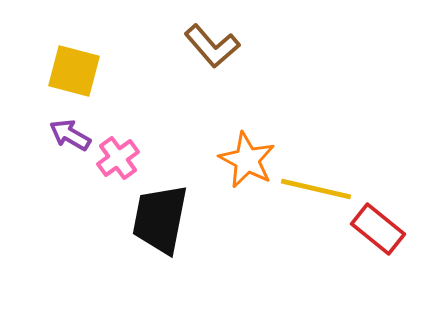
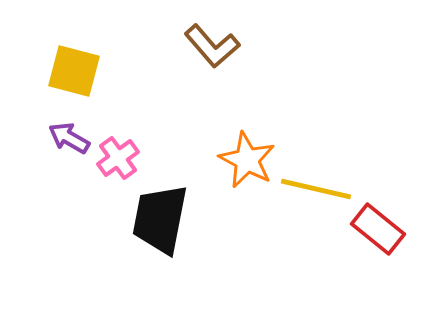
purple arrow: moved 1 px left, 3 px down
